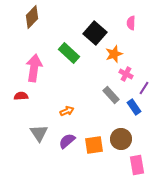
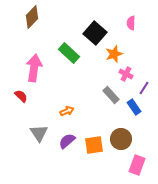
red semicircle: rotated 48 degrees clockwise
pink rectangle: rotated 30 degrees clockwise
